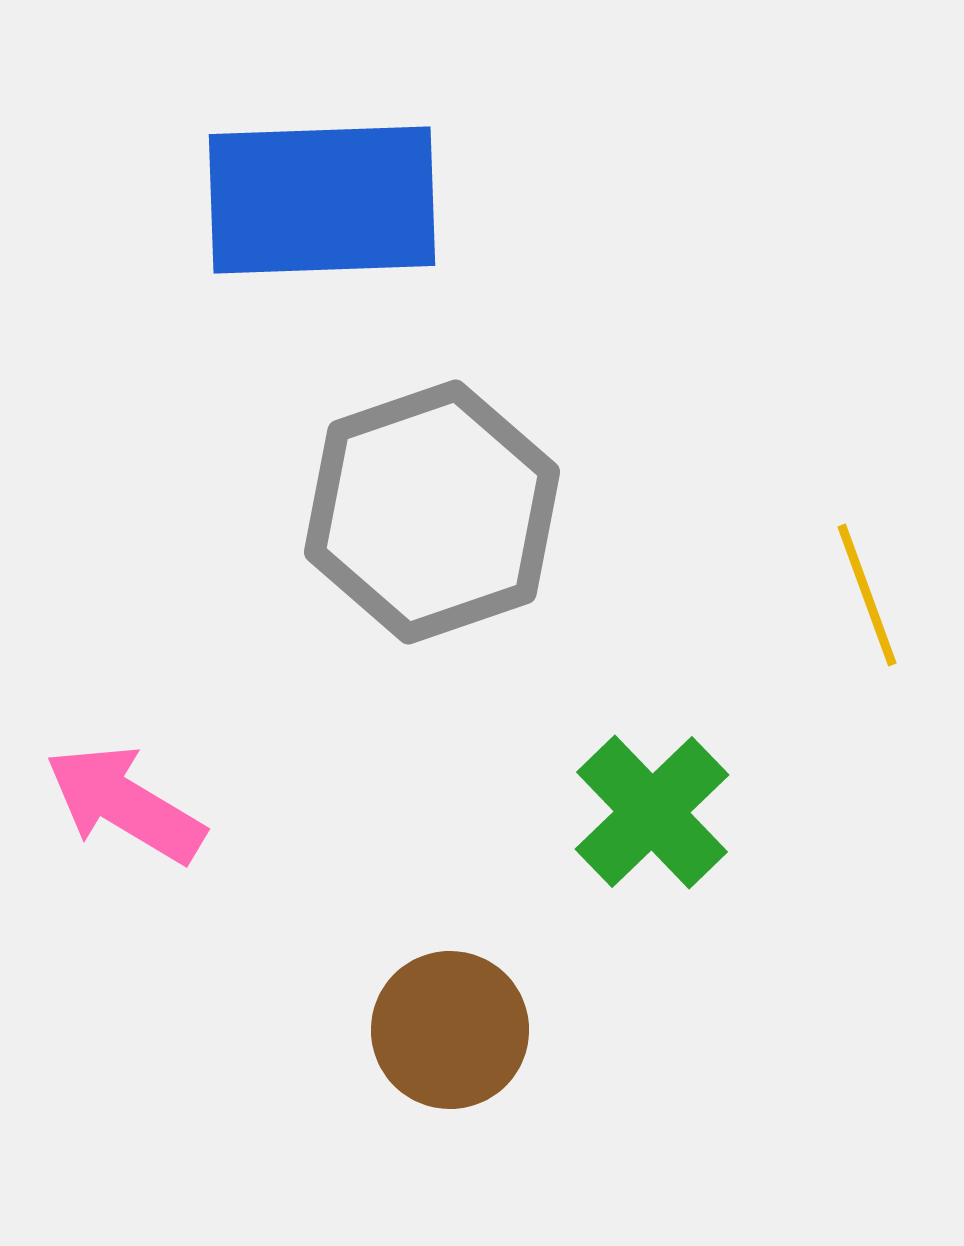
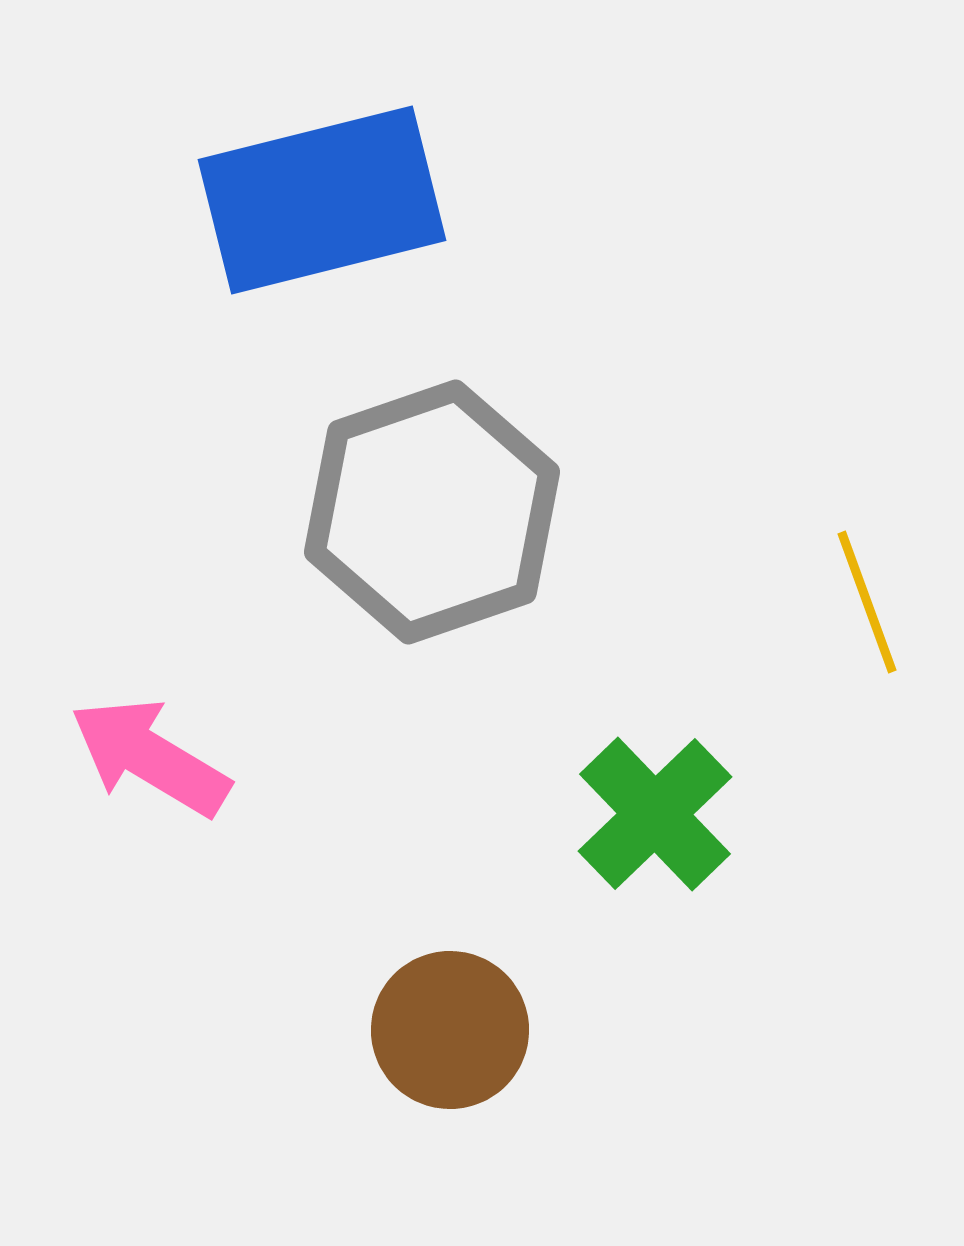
blue rectangle: rotated 12 degrees counterclockwise
yellow line: moved 7 px down
pink arrow: moved 25 px right, 47 px up
green cross: moved 3 px right, 2 px down
